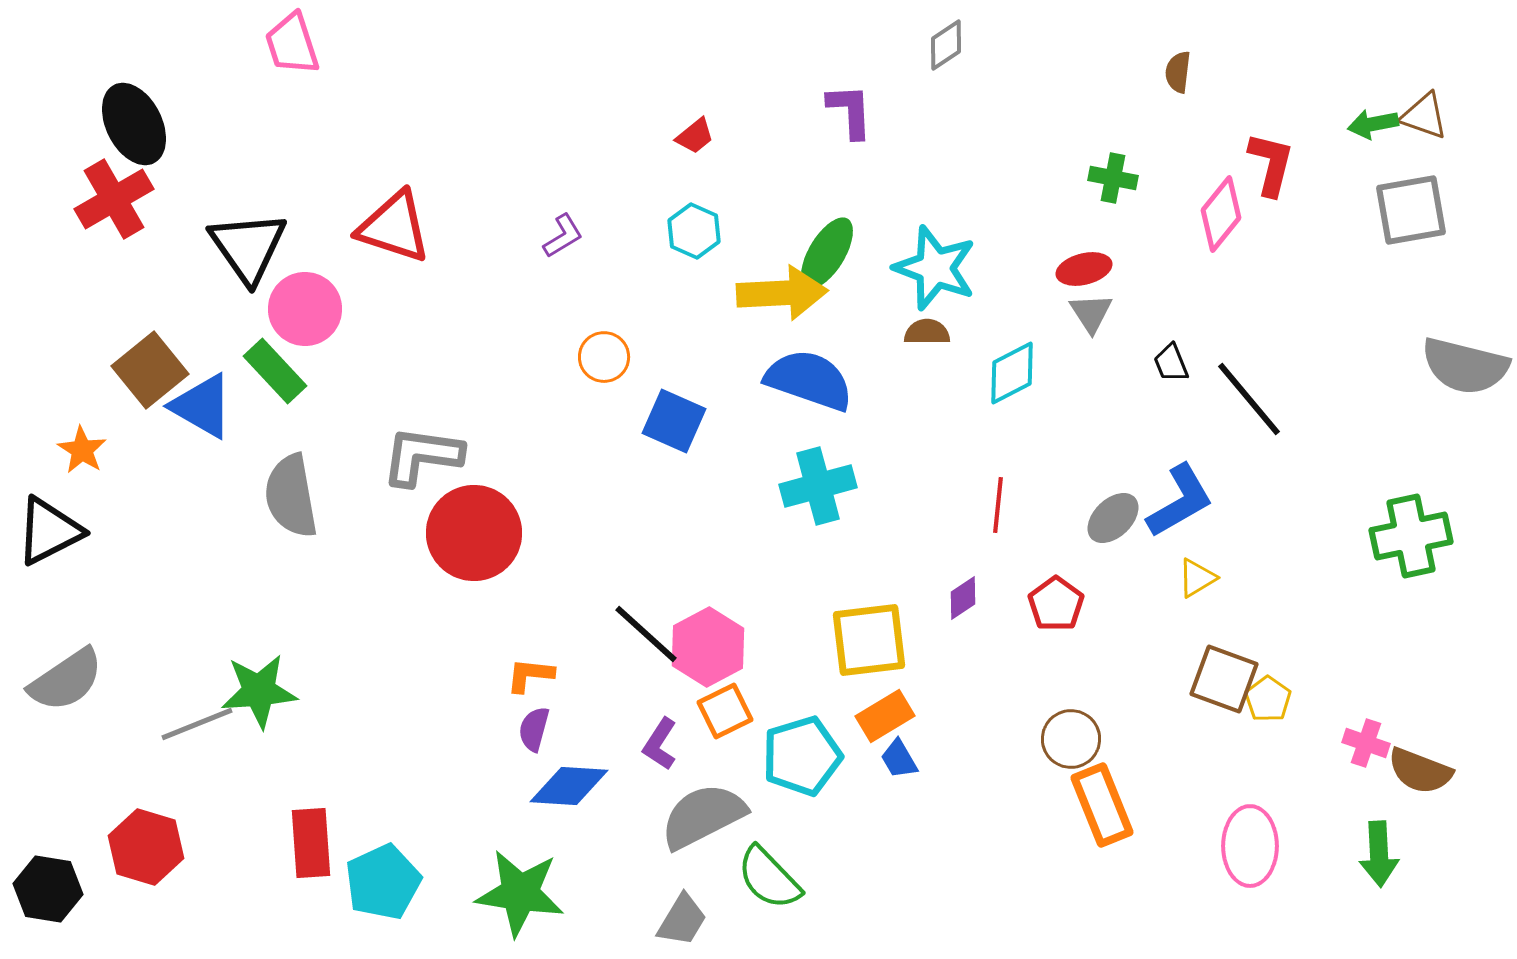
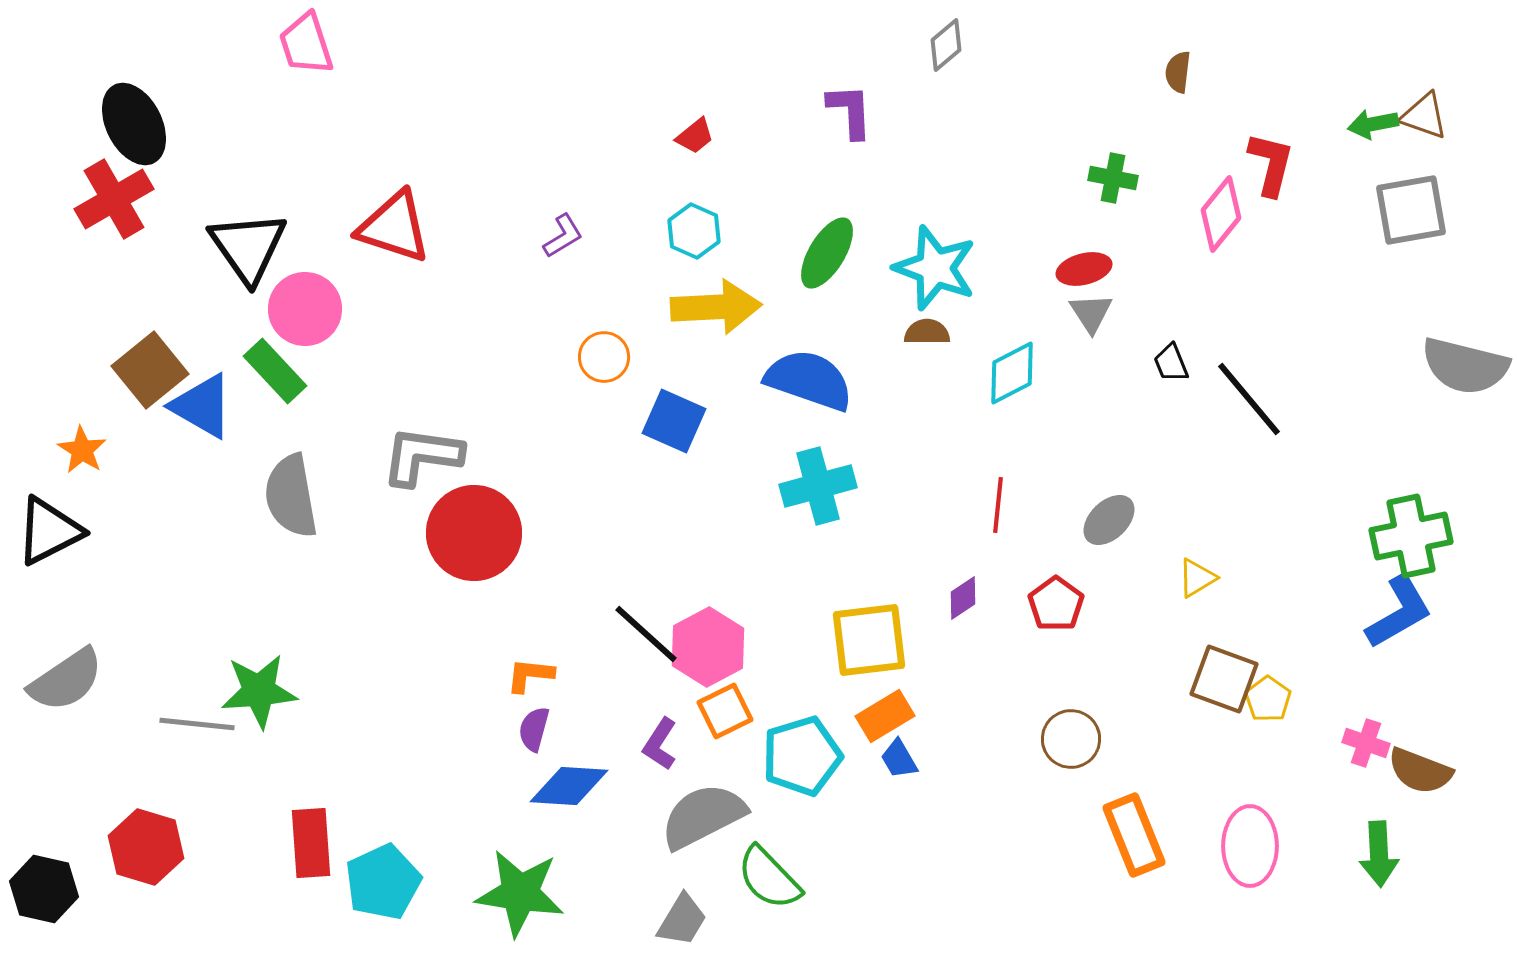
pink trapezoid at (292, 44): moved 14 px right
gray diamond at (946, 45): rotated 6 degrees counterclockwise
yellow arrow at (782, 293): moved 66 px left, 14 px down
blue L-shape at (1180, 501): moved 219 px right, 111 px down
gray ellipse at (1113, 518): moved 4 px left, 2 px down
gray line at (197, 724): rotated 28 degrees clockwise
orange rectangle at (1102, 805): moved 32 px right, 30 px down
black hexagon at (48, 889): moved 4 px left; rotated 4 degrees clockwise
